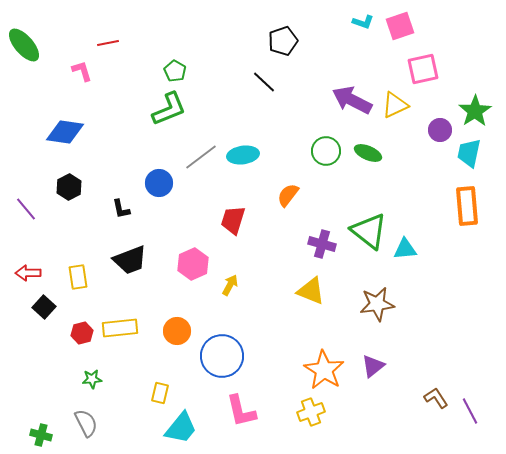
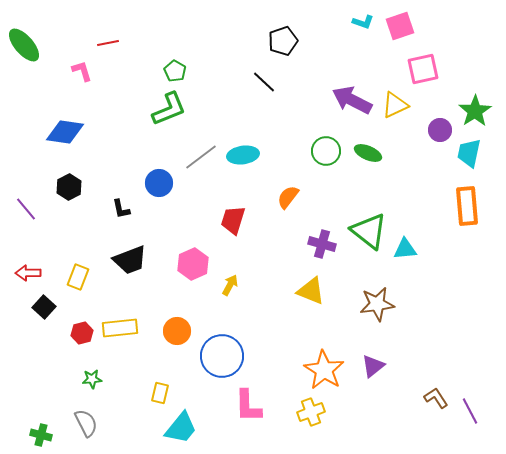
orange semicircle at (288, 195): moved 2 px down
yellow rectangle at (78, 277): rotated 30 degrees clockwise
pink L-shape at (241, 411): moved 7 px right, 5 px up; rotated 12 degrees clockwise
